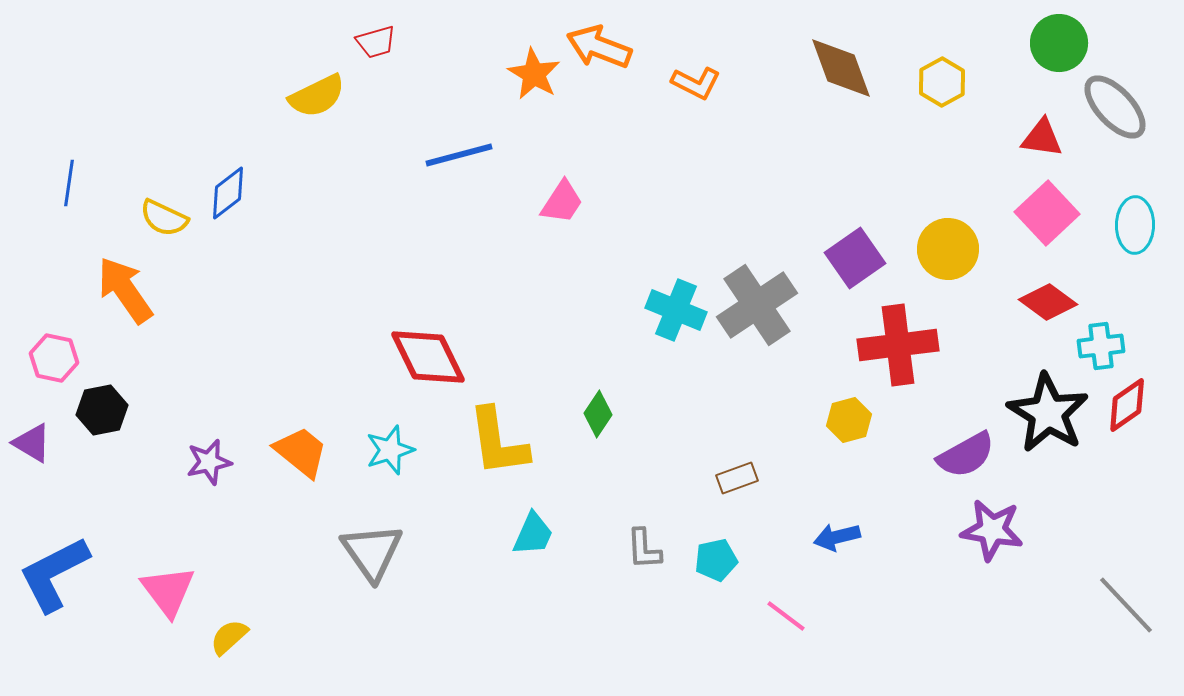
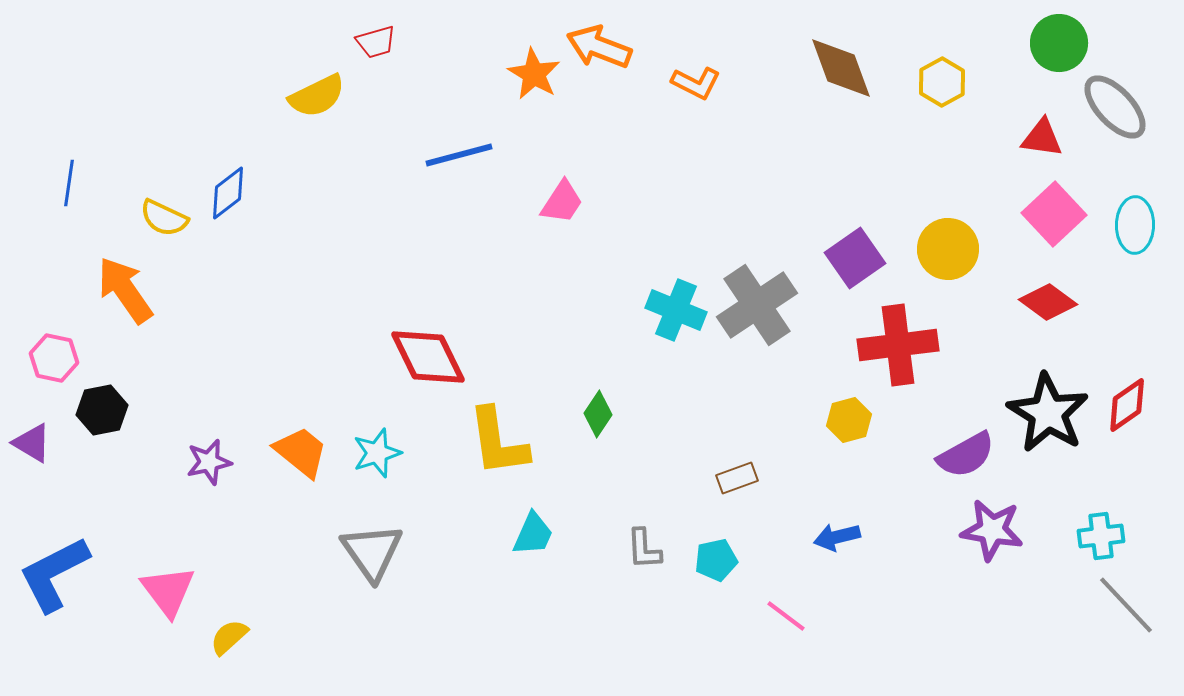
pink square at (1047, 213): moved 7 px right, 1 px down
cyan cross at (1101, 346): moved 190 px down
cyan star at (390, 450): moved 13 px left, 3 px down
